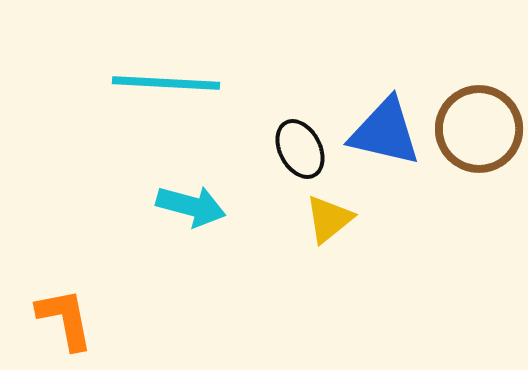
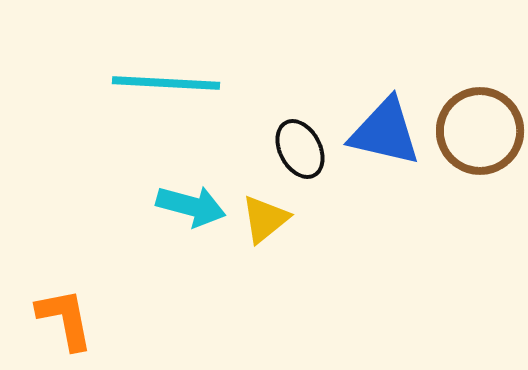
brown circle: moved 1 px right, 2 px down
yellow triangle: moved 64 px left
